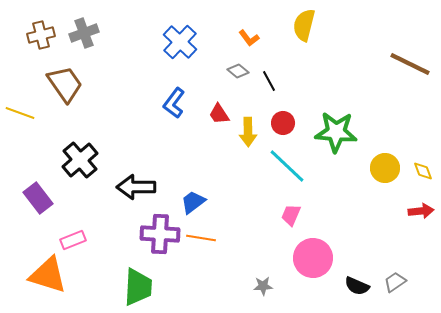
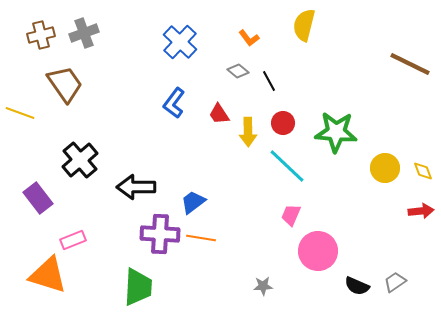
pink circle: moved 5 px right, 7 px up
